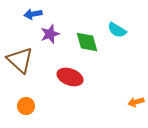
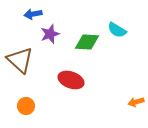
green diamond: rotated 70 degrees counterclockwise
red ellipse: moved 1 px right, 3 px down
